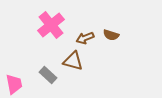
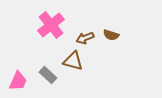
pink trapezoid: moved 4 px right, 3 px up; rotated 35 degrees clockwise
